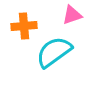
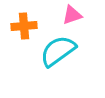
cyan semicircle: moved 4 px right, 1 px up
